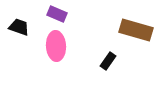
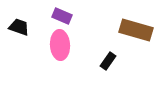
purple rectangle: moved 5 px right, 2 px down
pink ellipse: moved 4 px right, 1 px up
